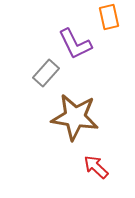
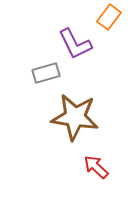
orange rectangle: rotated 50 degrees clockwise
gray rectangle: rotated 32 degrees clockwise
